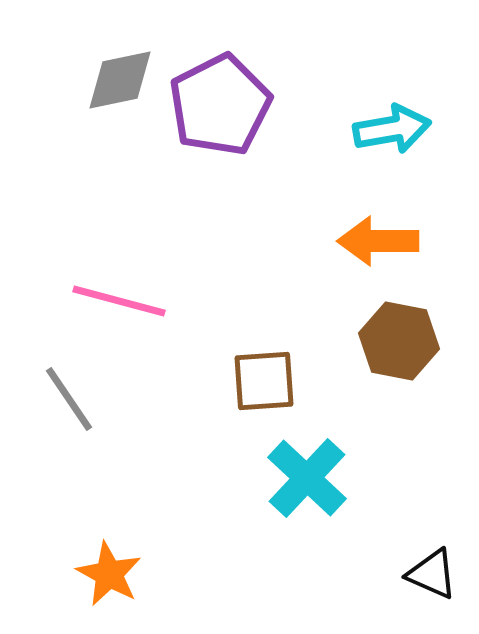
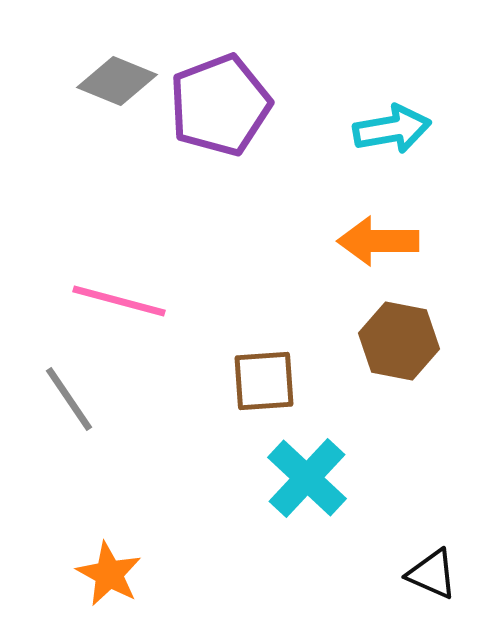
gray diamond: moved 3 px left, 1 px down; rotated 34 degrees clockwise
purple pentagon: rotated 6 degrees clockwise
